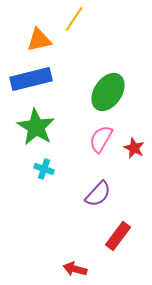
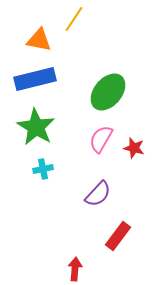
orange triangle: rotated 24 degrees clockwise
blue rectangle: moved 4 px right
green ellipse: rotated 6 degrees clockwise
red star: rotated 10 degrees counterclockwise
cyan cross: moved 1 px left; rotated 30 degrees counterclockwise
red arrow: rotated 80 degrees clockwise
